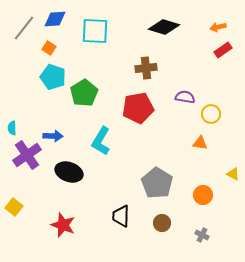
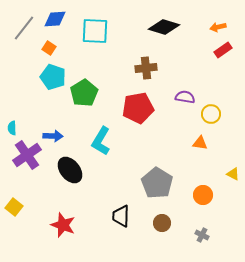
black ellipse: moved 1 px right, 2 px up; rotated 32 degrees clockwise
